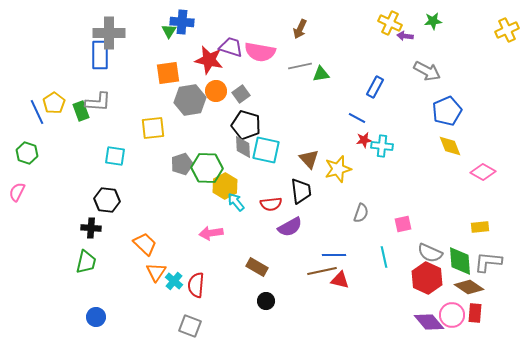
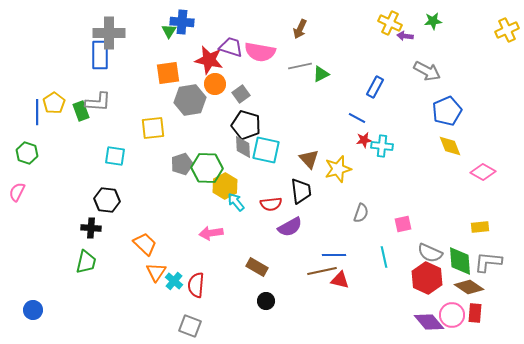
green triangle at (321, 74): rotated 18 degrees counterclockwise
orange circle at (216, 91): moved 1 px left, 7 px up
blue line at (37, 112): rotated 25 degrees clockwise
blue circle at (96, 317): moved 63 px left, 7 px up
